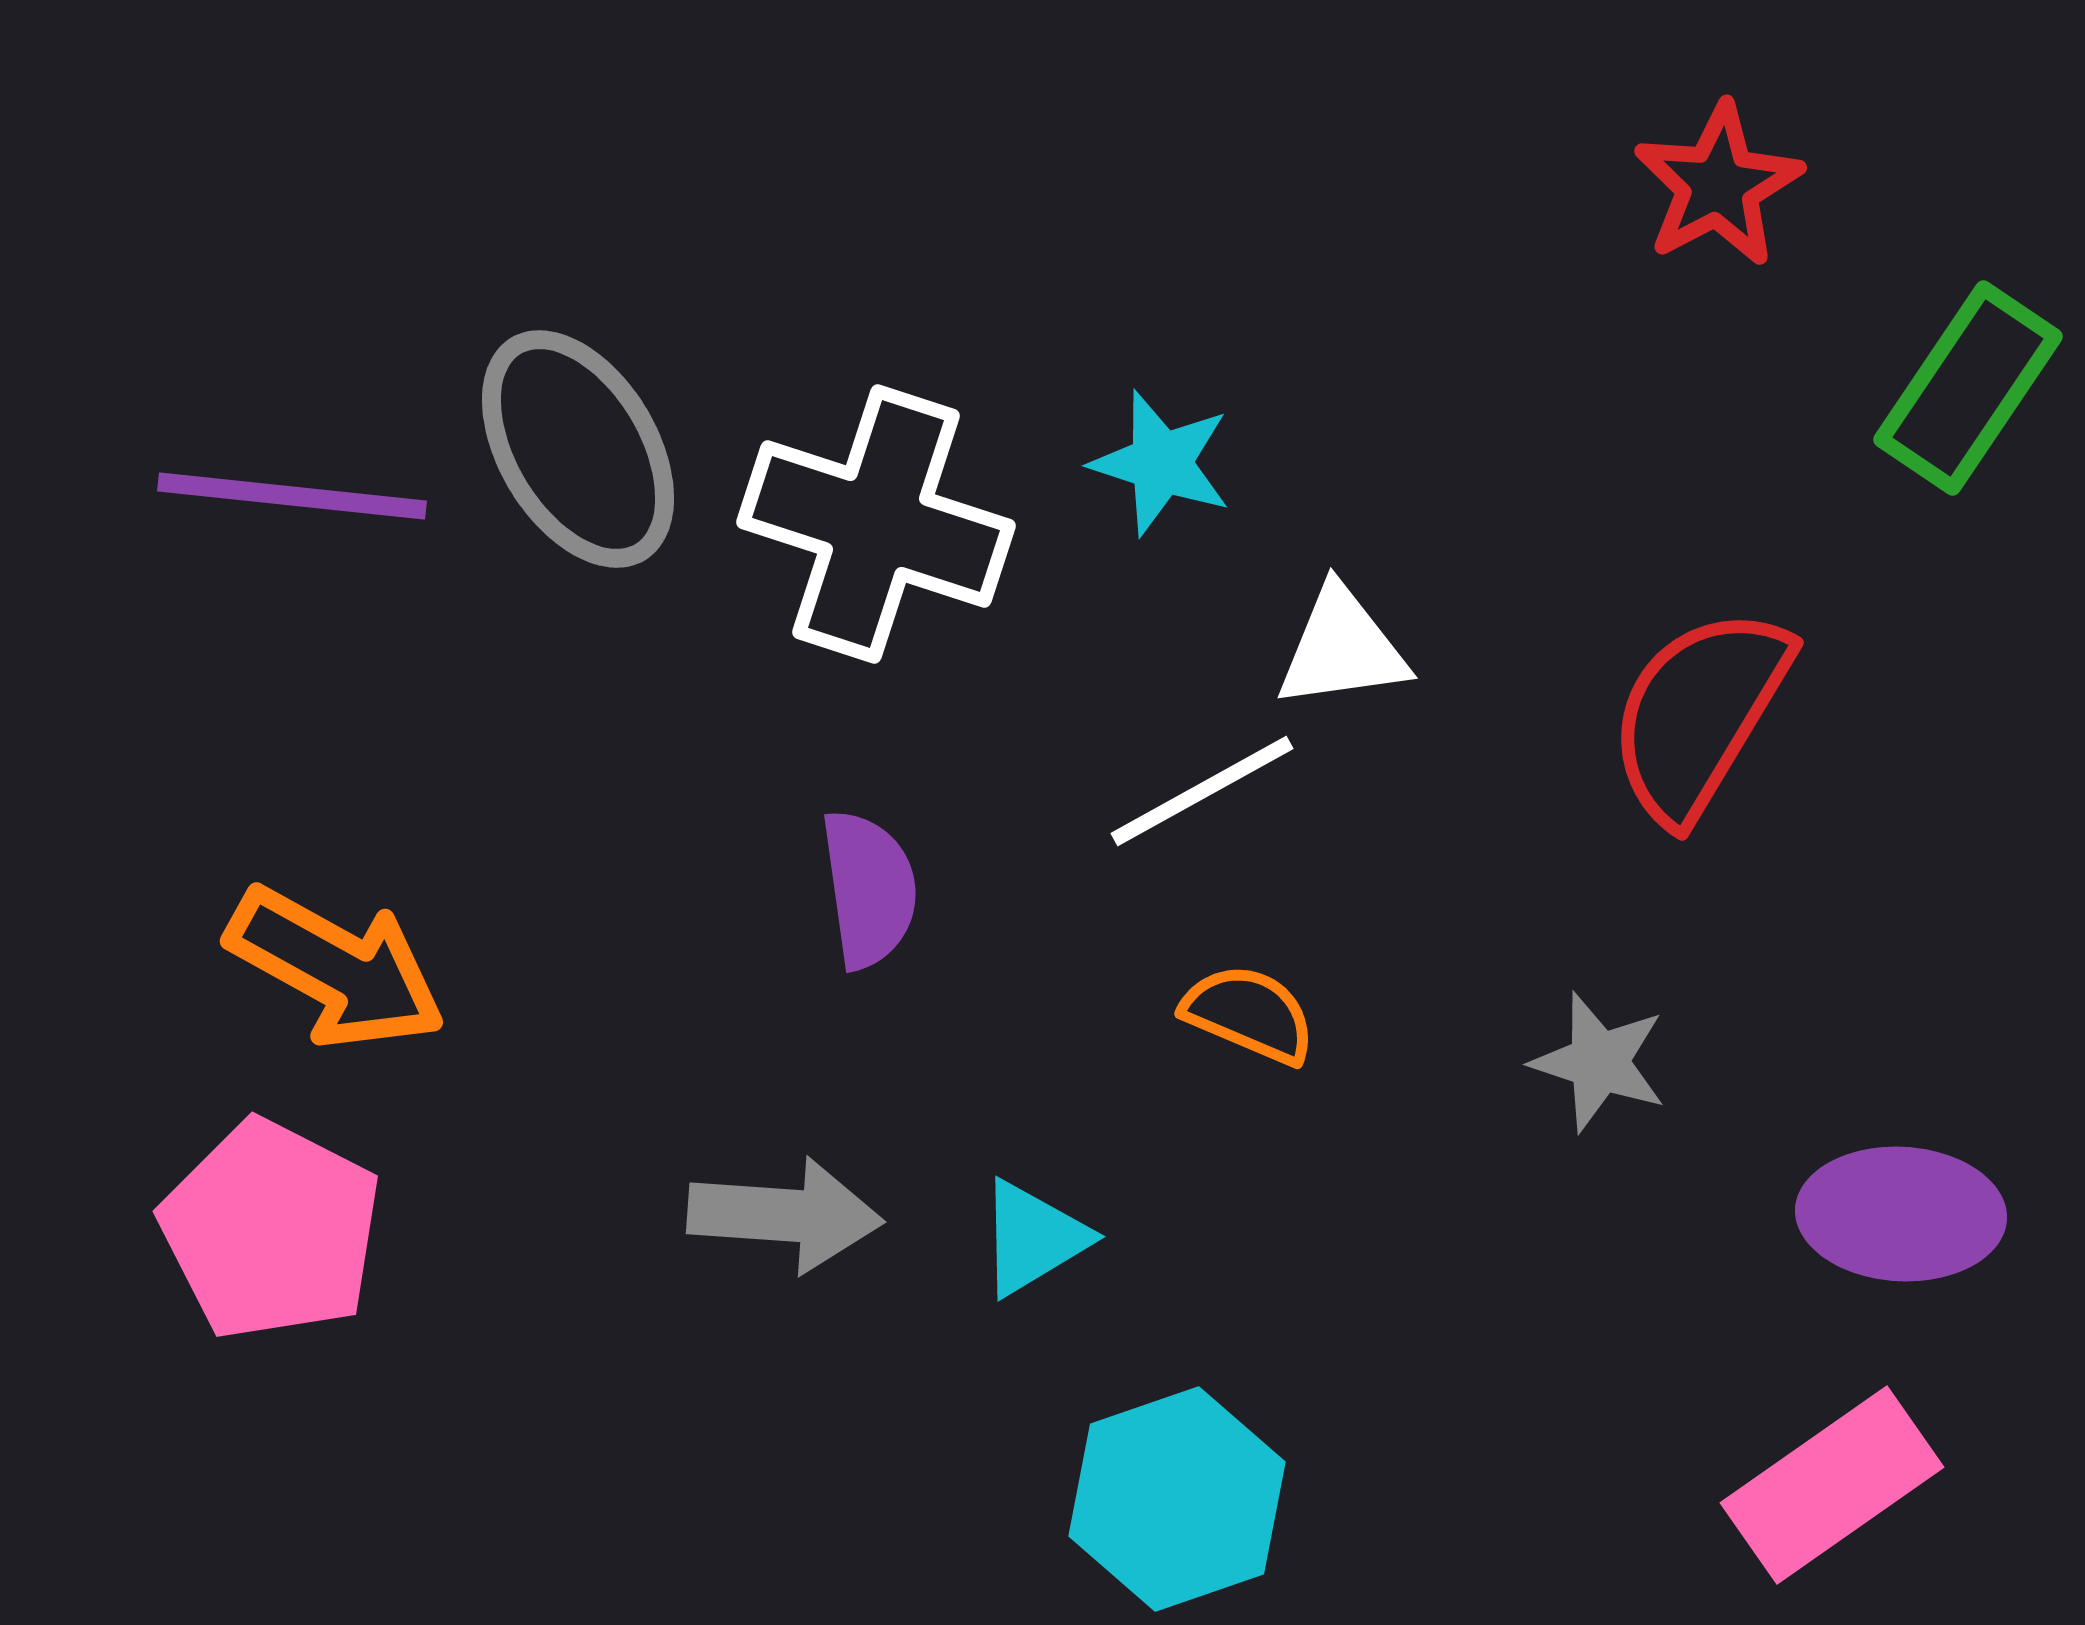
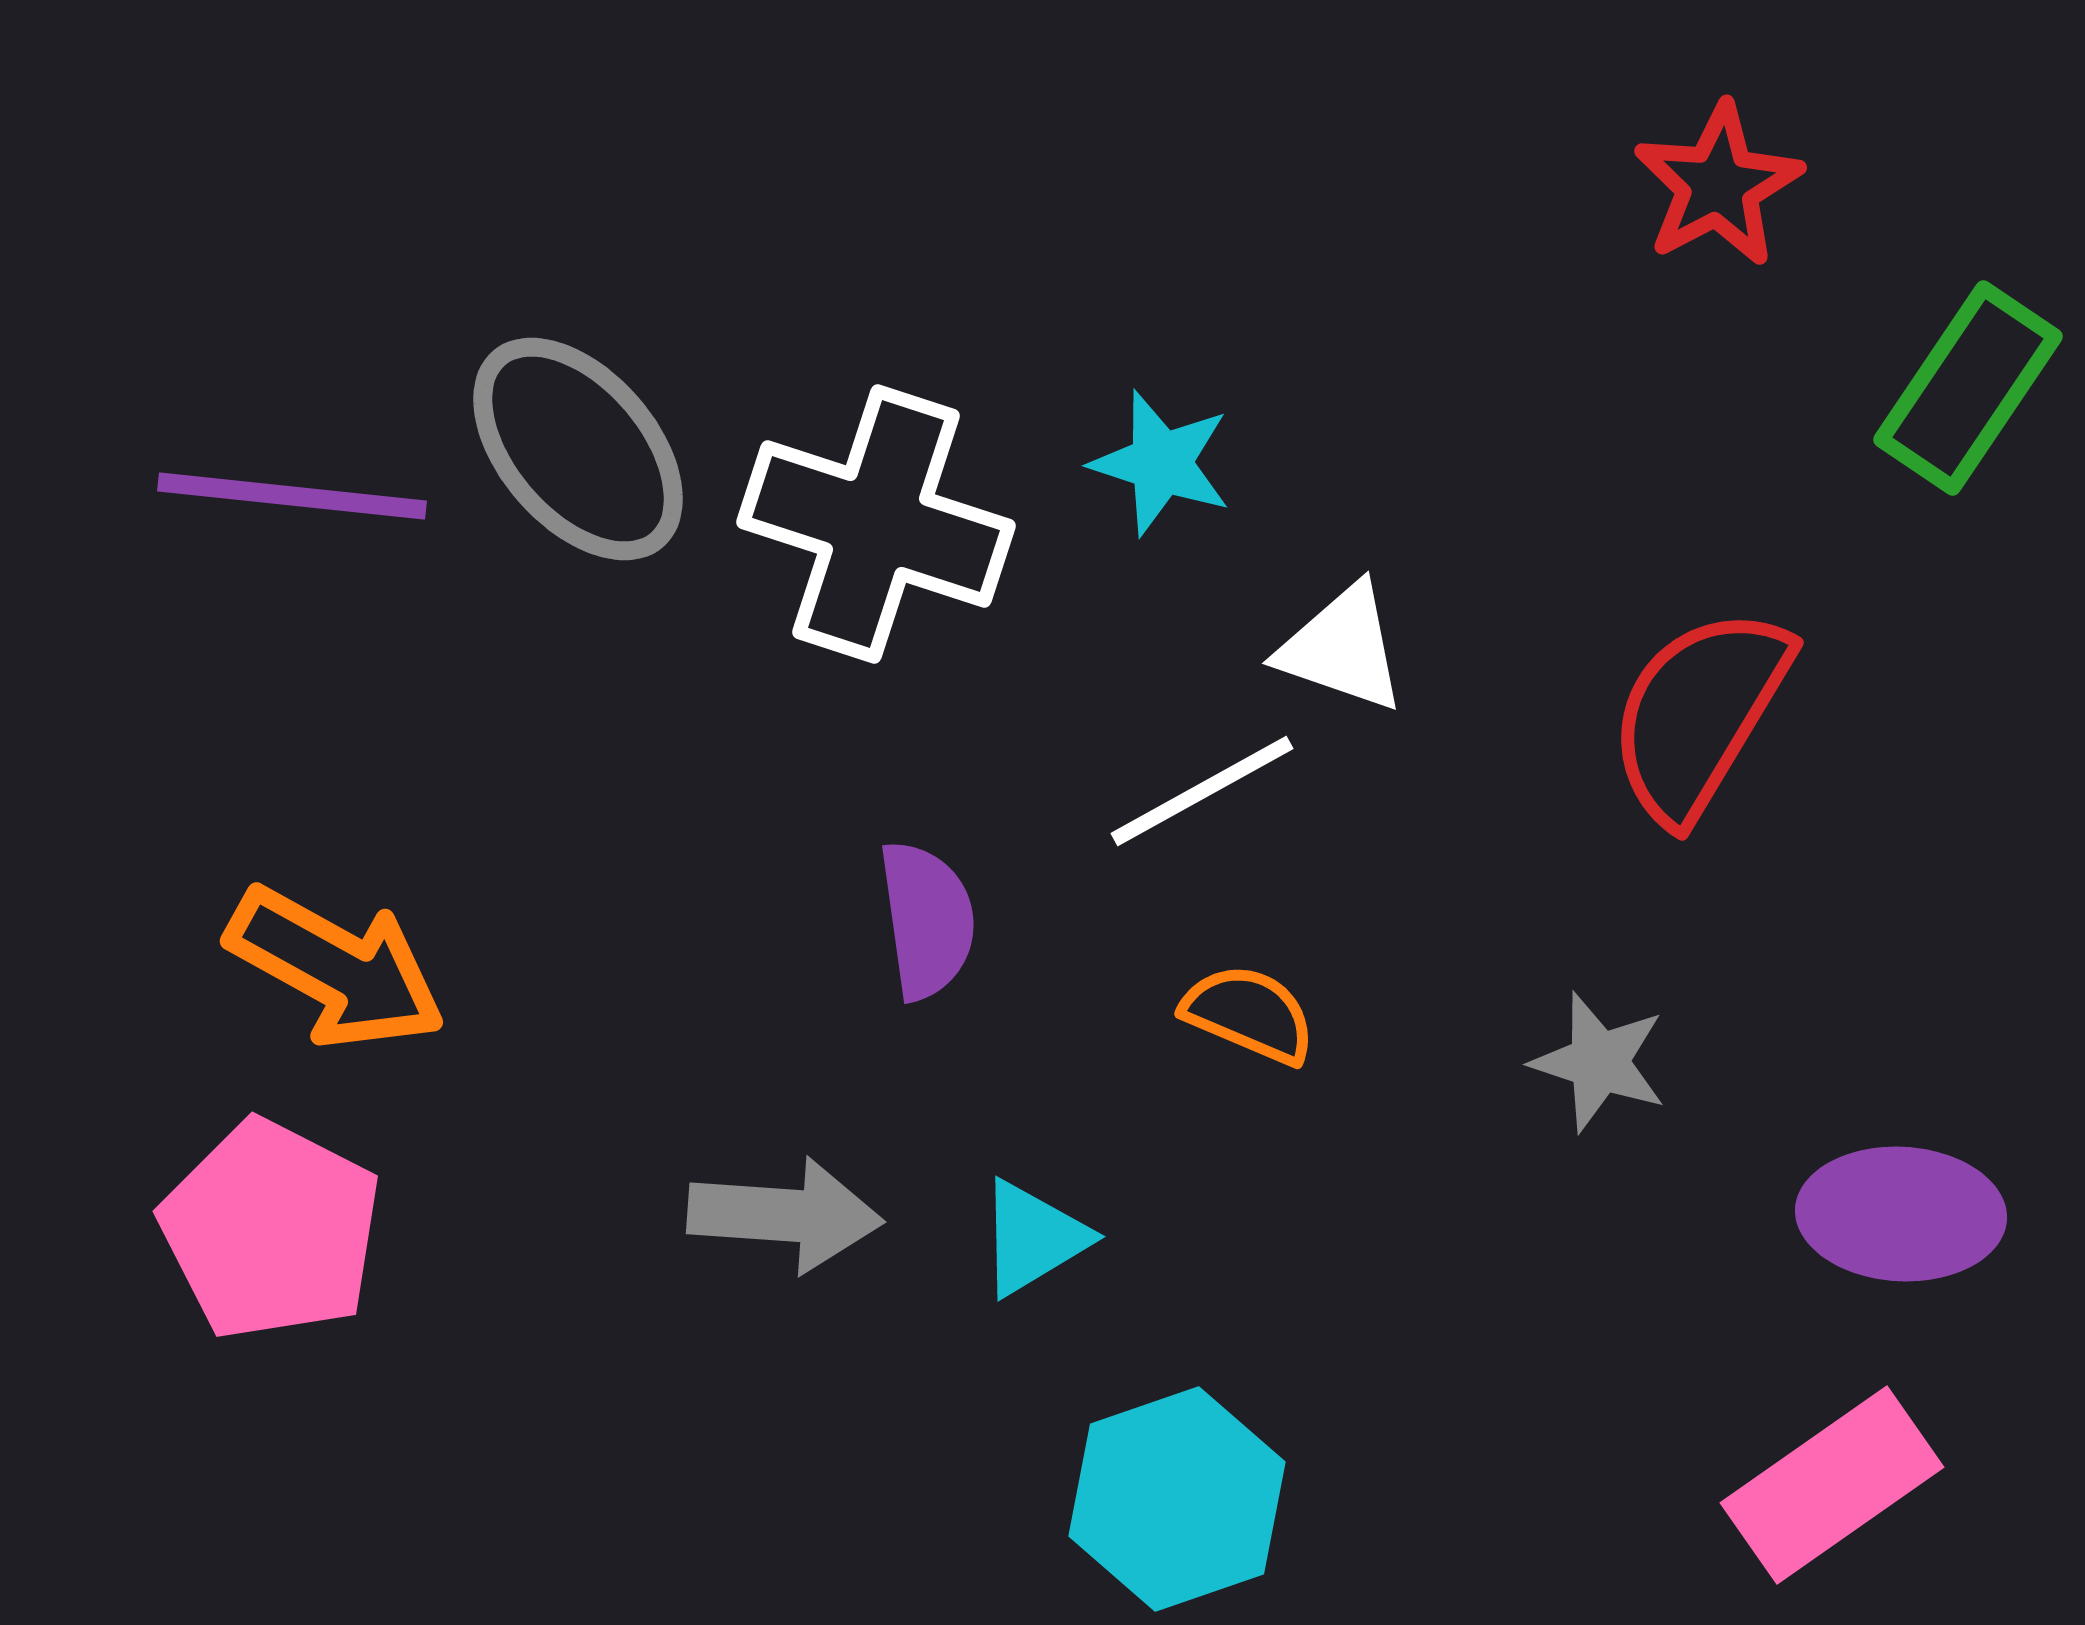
gray ellipse: rotated 10 degrees counterclockwise
white triangle: rotated 27 degrees clockwise
purple semicircle: moved 58 px right, 31 px down
